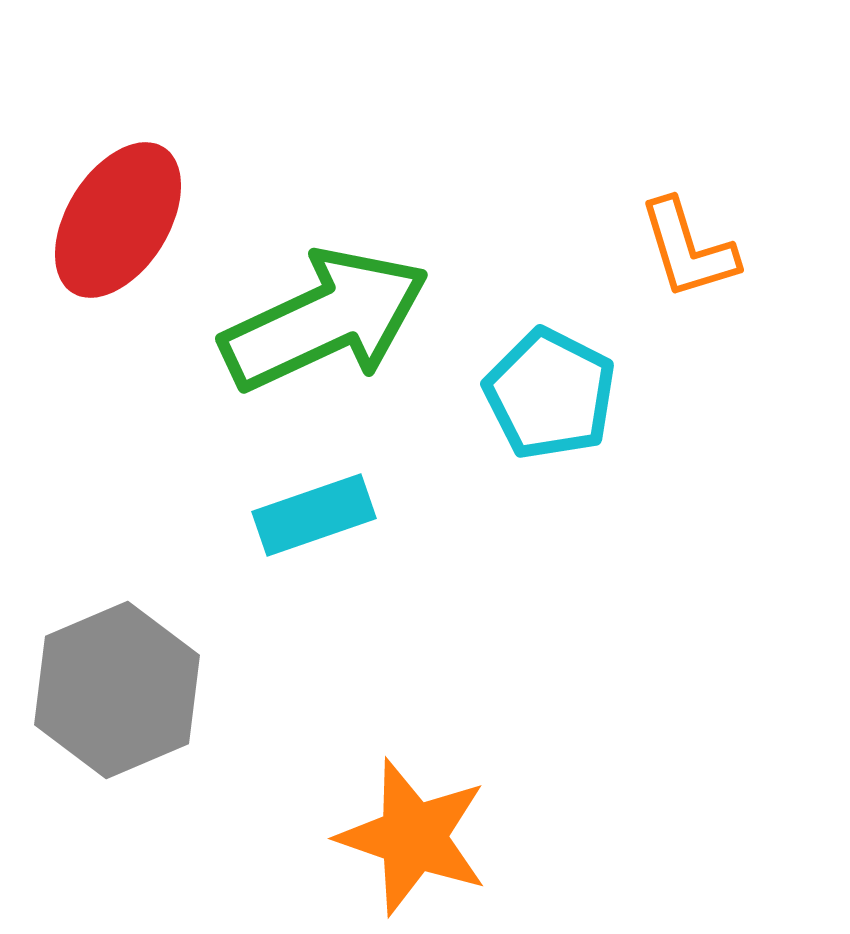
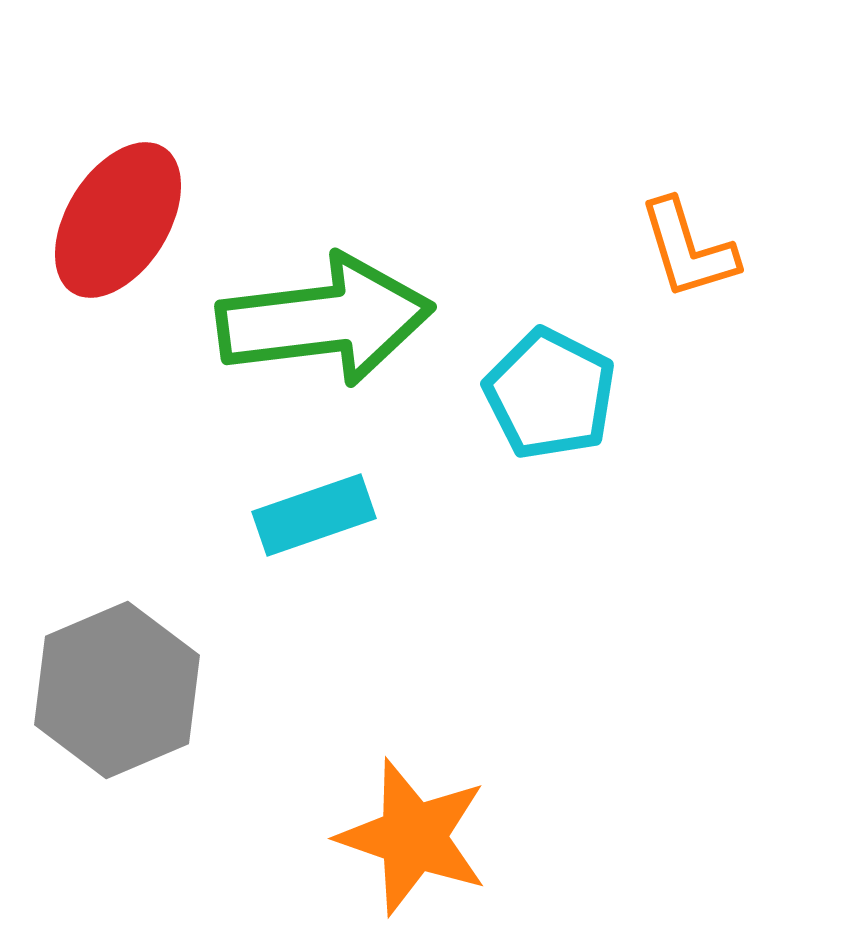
green arrow: rotated 18 degrees clockwise
